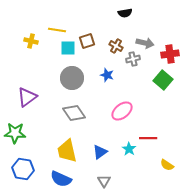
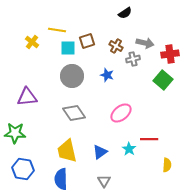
black semicircle: rotated 24 degrees counterclockwise
yellow cross: moved 1 px right, 1 px down; rotated 24 degrees clockwise
gray circle: moved 2 px up
purple triangle: rotated 30 degrees clockwise
pink ellipse: moved 1 px left, 2 px down
red line: moved 1 px right, 1 px down
yellow semicircle: rotated 120 degrees counterclockwise
blue semicircle: rotated 65 degrees clockwise
